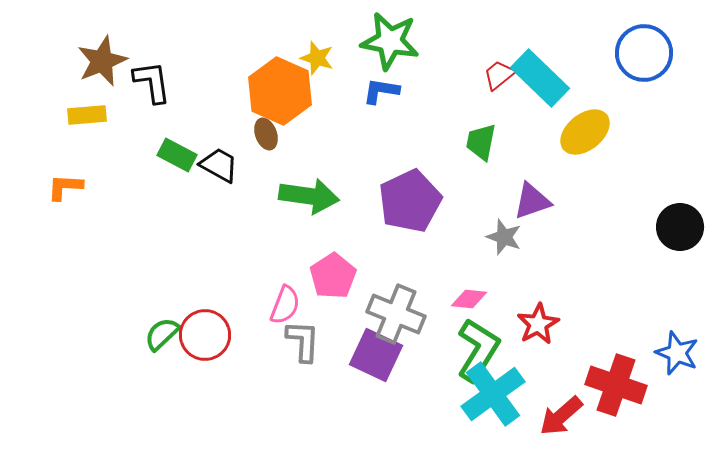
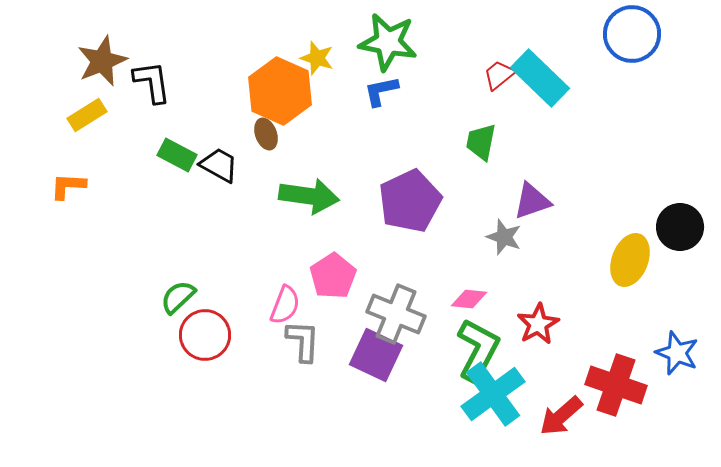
green star: moved 2 px left, 1 px down
blue circle: moved 12 px left, 19 px up
blue L-shape: rotated 21 degrees counterclockwise
yellow rectangle: rotated 27 degrees counterclockwise
yellow ellipse: moved 45 px right, 128 px down; rotated 30 degrees counterclockwise
orange L-shape: moved 3 px right, 1 px up
green semicircle: moved 16 px right, 37 px up
green L-shape: rotated 4 degrees counterclockwise
